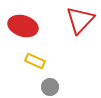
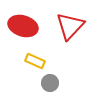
red triangle: moved 10 px left, 6 px down
gray circle: moved 4 px up
